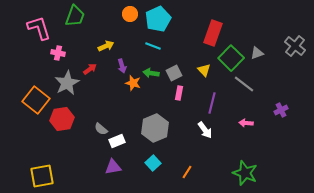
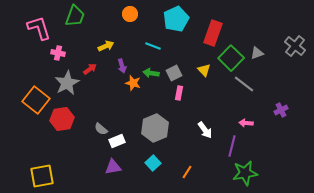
cyan pentagon: moved 18 px right
purple line: moved 20 px right, 43 px down
green star: rotated 30 degrees counterclockwise
